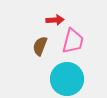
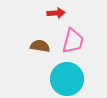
red arrow: moved 1 px right, 7 px up
brown semicircle: rotated 78 degrees clockwise
